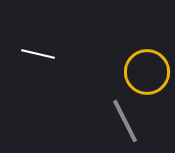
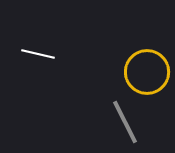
gray line: moved 1 px down
